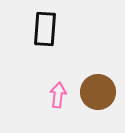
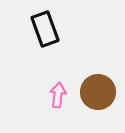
black rectangle: rotated 24 degrees counterclockwise
